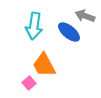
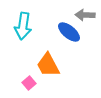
gray arrow: moved 1 px up; rotated 18 degrees counterclockwise
cyan arrow: moved 11 px left
orange trapezoid: moved 4 px right
